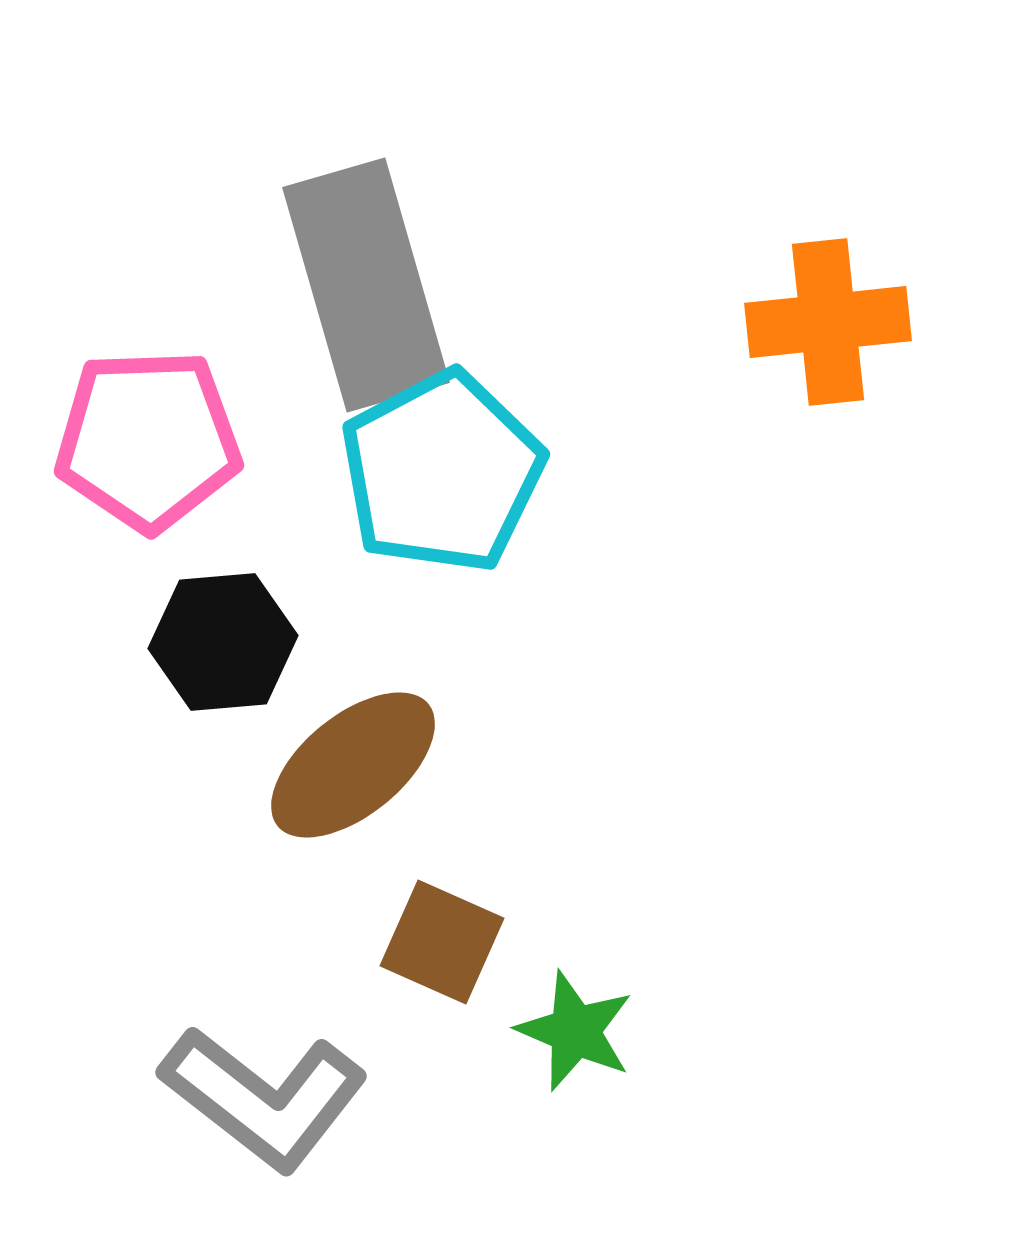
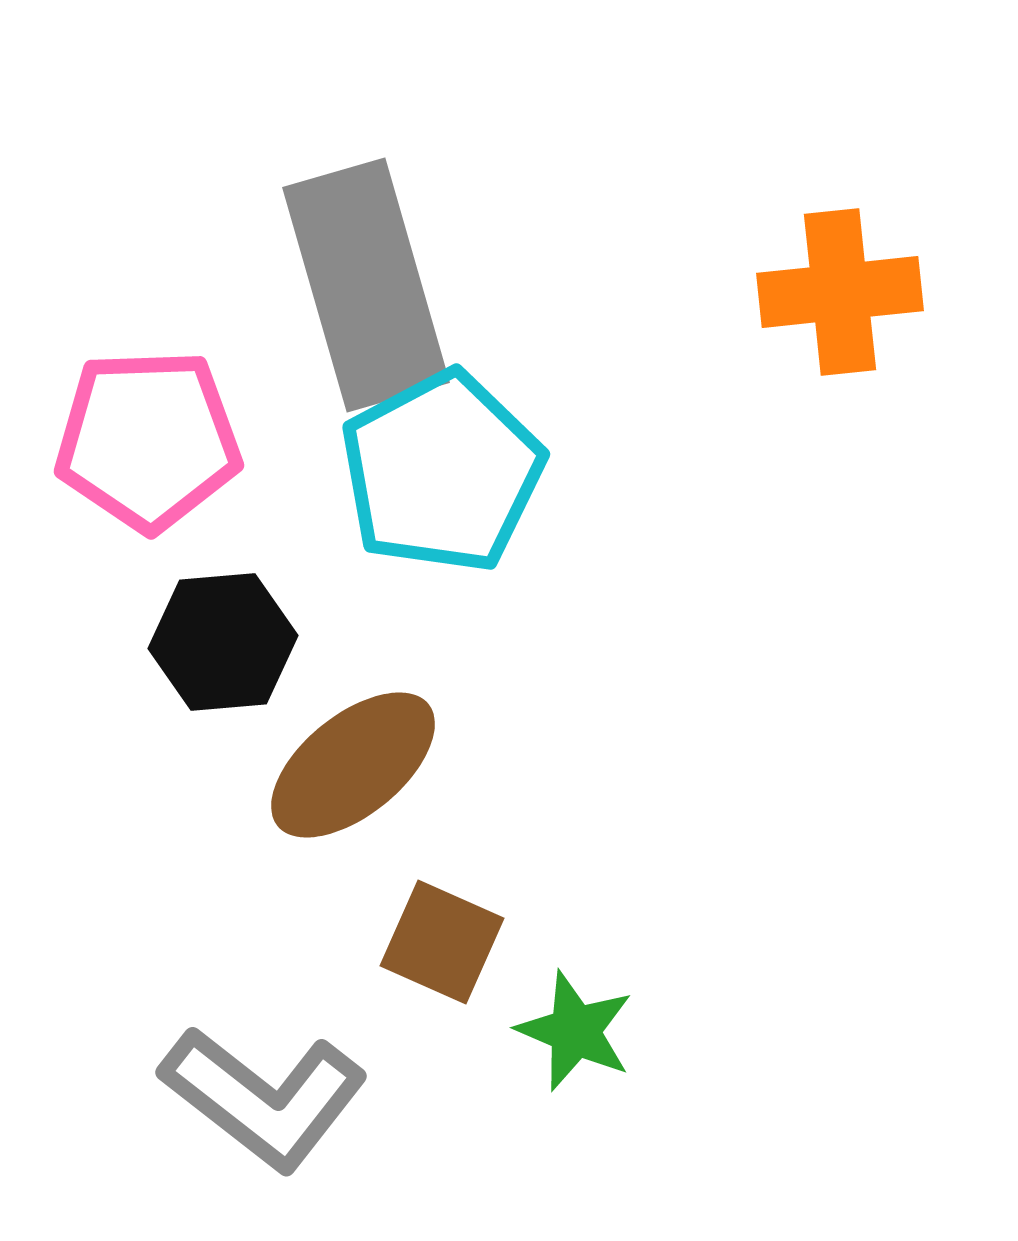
orange cross: moved 12 px right, 30 px up
